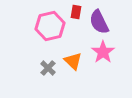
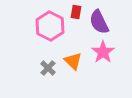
pink hexagon: rotated 20 degrees counterclockwise
